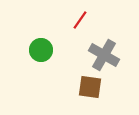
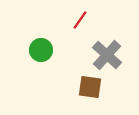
gray cross: moved 3 px right; rotated 12 degrees clockwise
